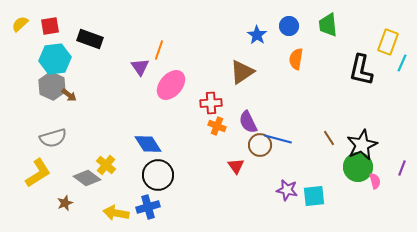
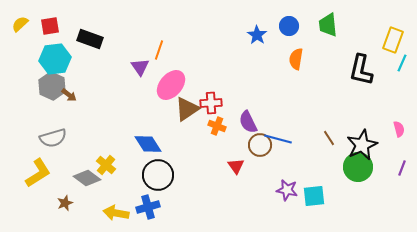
yellow rectangle: moved 5 px right, 2 px up
brown triangle: moved 55 px left, 37 px down
pink semicircle: moved 24 px right, 52 px up
